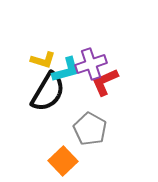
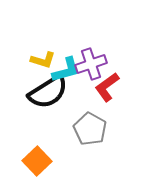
red L-shape: moved 2 px right, 5 px down; rotated 12 degrees counterclockwise
black semicircle: rotated 27 degrees clockwise
orange square: moved 26 px left
